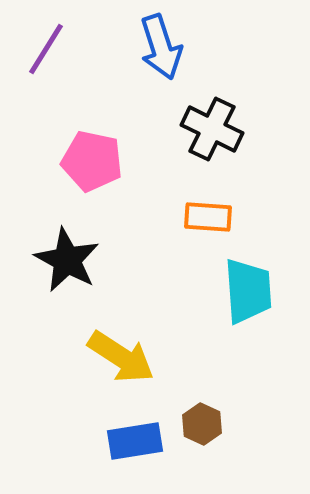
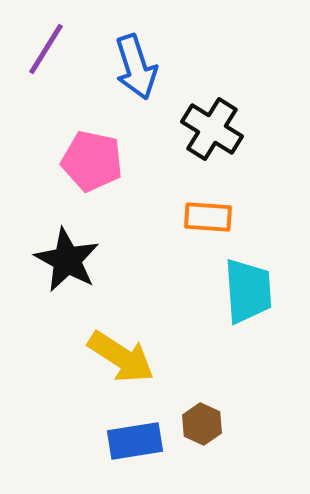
blue arrow: moved 25 px left, 20 px down
black cross: rotated 6 degrees clockwise
